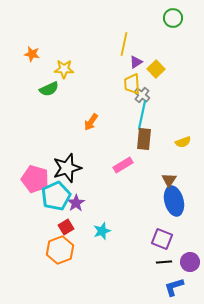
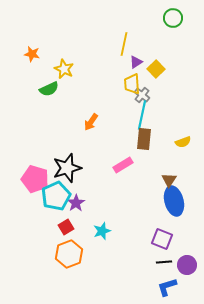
yellow star: rotated 24 degrees clockwise
orange hexagon: moved 9 px right, 4 px down
purple circle: moved 3 px left, 3 px down
blue L-shape: moved 7 px left
